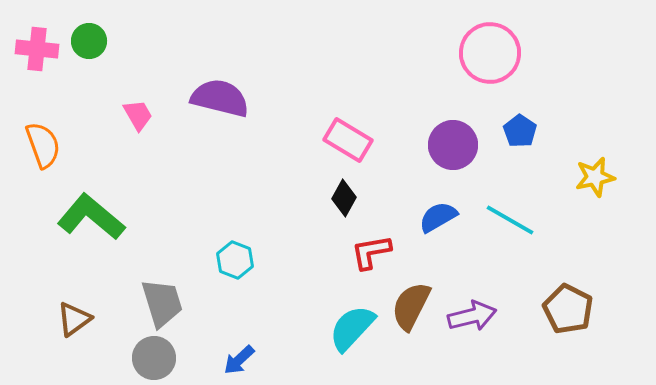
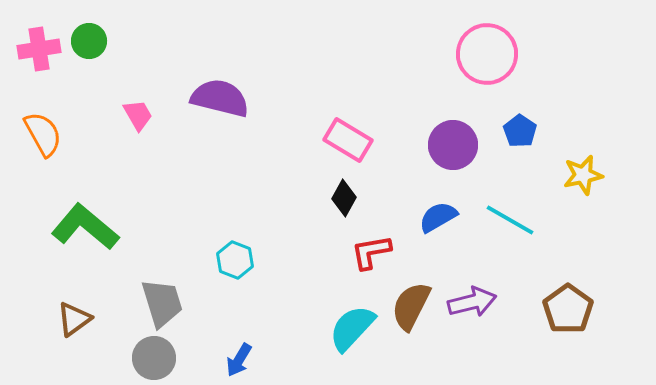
pink cross: moved 2 px right; rotated 15 degrees counterclockwise
pink circle: moved 3 px left, 1 px down
orange semicircle: moved 11 px up; rotated 9 degrees counterclockwise
yellow star: moved 12 px left, 2 px up
green L-shape: moved 6 px left, 10 px down
brown pentagon: rotated 9 degrees clockwise
purple arrow: moved 14 px up
blue arrow: rotated 16 degrees counterclockwise
